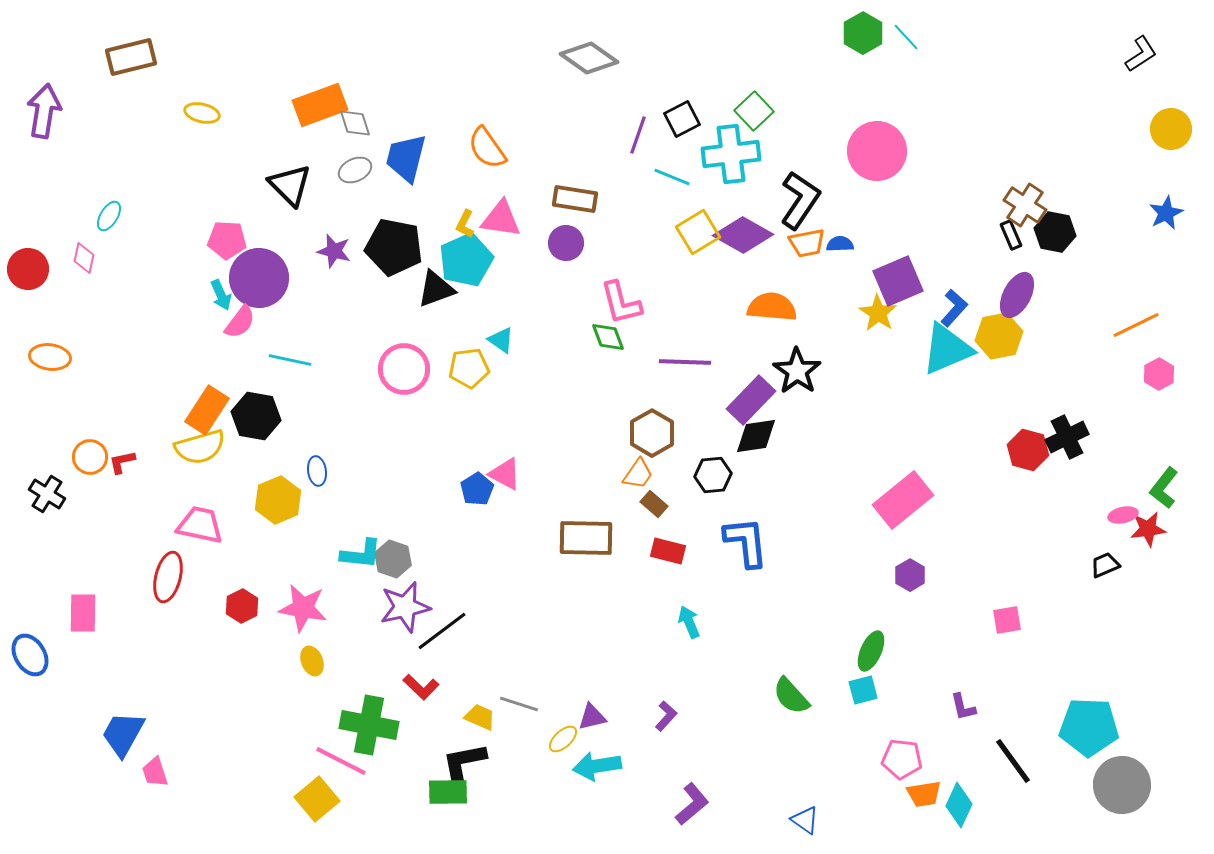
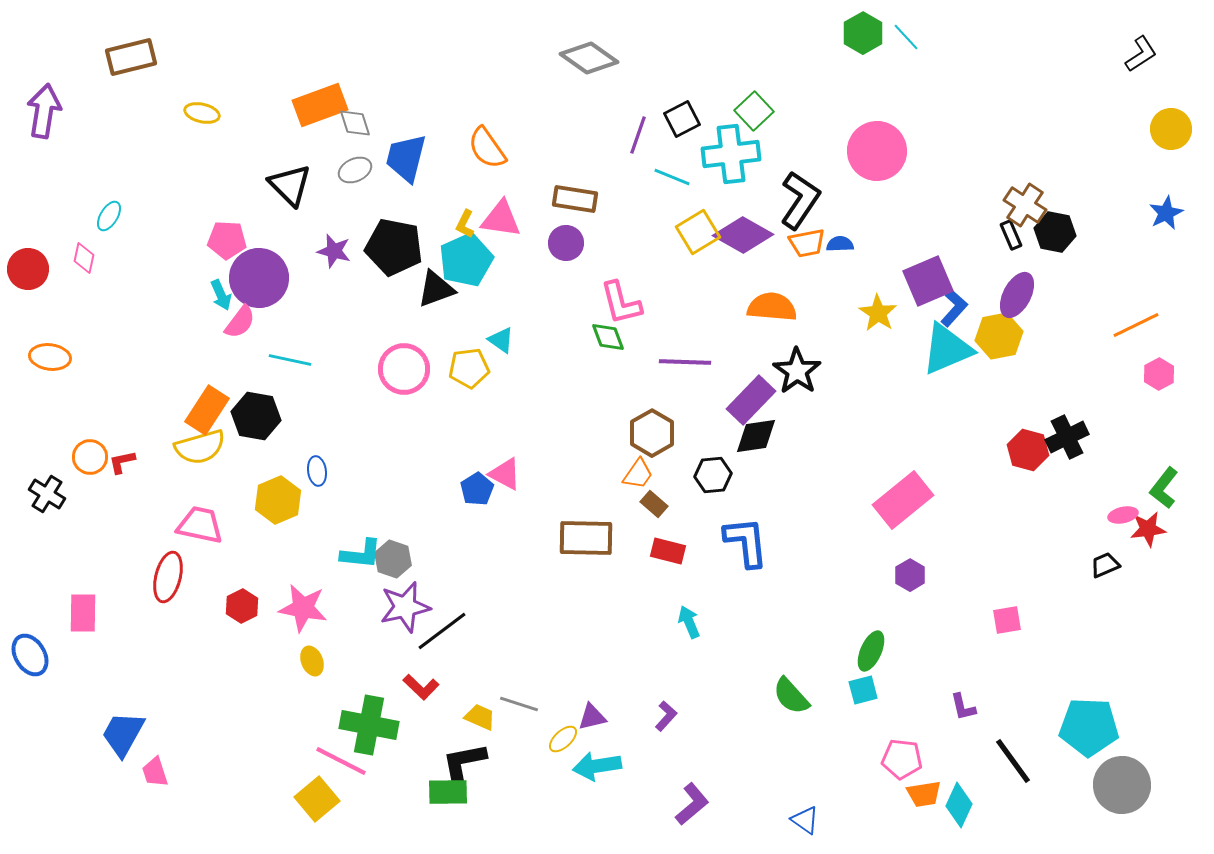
purple square at (898, 281): moved 30 px right
